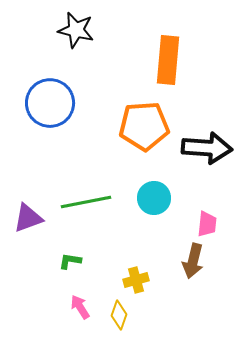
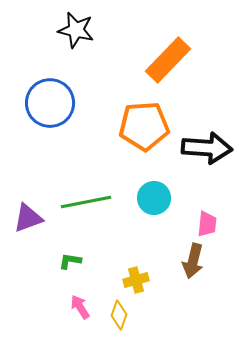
orange rectangle: rotated 39 degrees clockwise
